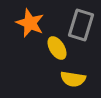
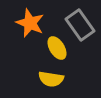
gray rectangle: moved 1 px left; rotated 52 degrees counterclockwise
yellow semicircle: moved 22 px left
